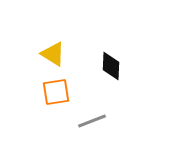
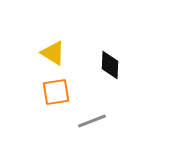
yellow triangle: moved 1 px up
black diamond: moved 1 px left, 1 px up
